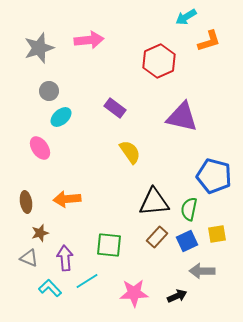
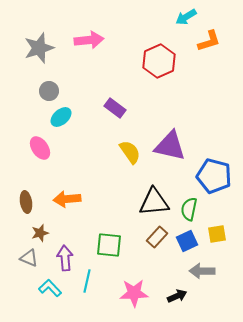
purple triangle: moved 12 px left, 29 px down
cyan line: rotated 45 degrees counterclockwise
